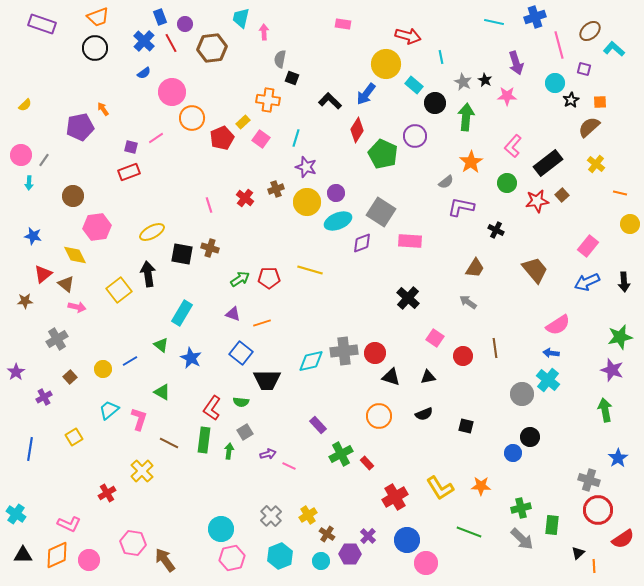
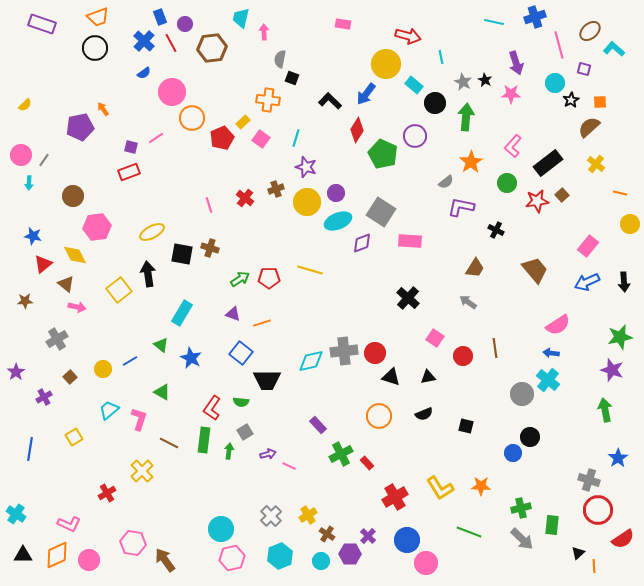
pink star at (507, 96): moved 4 px right, 2 px up
red triangle at (43, 274): moved 10 px up
